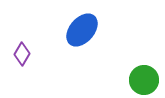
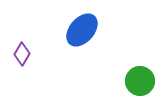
green circle: moved 4 px left, 1 px down
